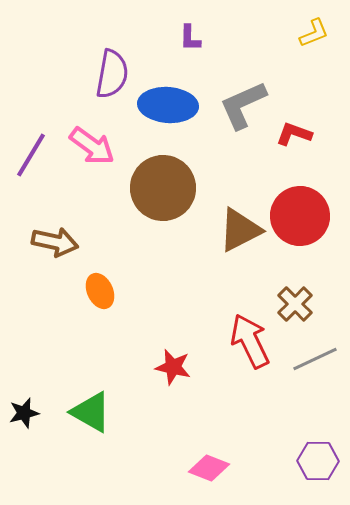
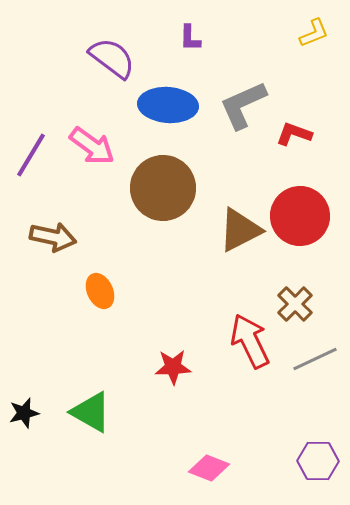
purple semicircle: moved 16 px up; rotated 63 degrees counterclockwise
brown arrow: moved 2 px left, 5 px up
red star: rotated 15 degrees counterclockwise
